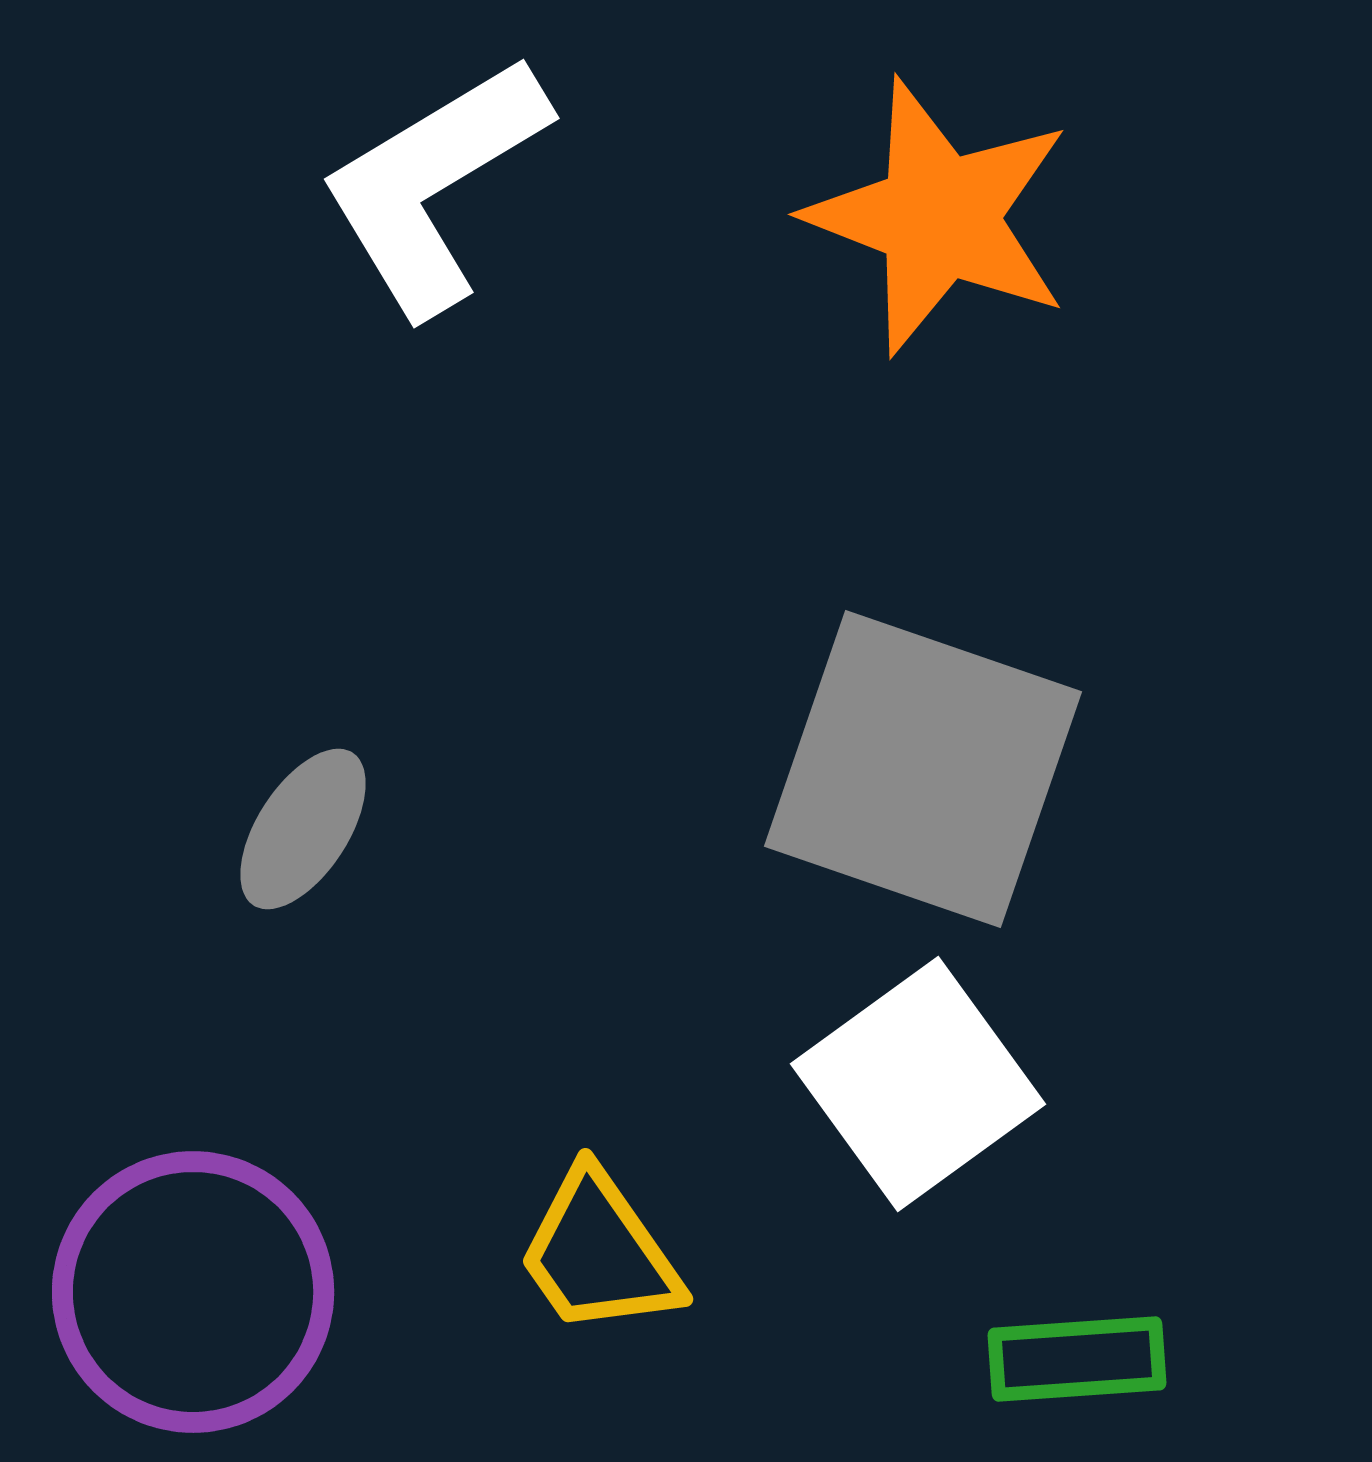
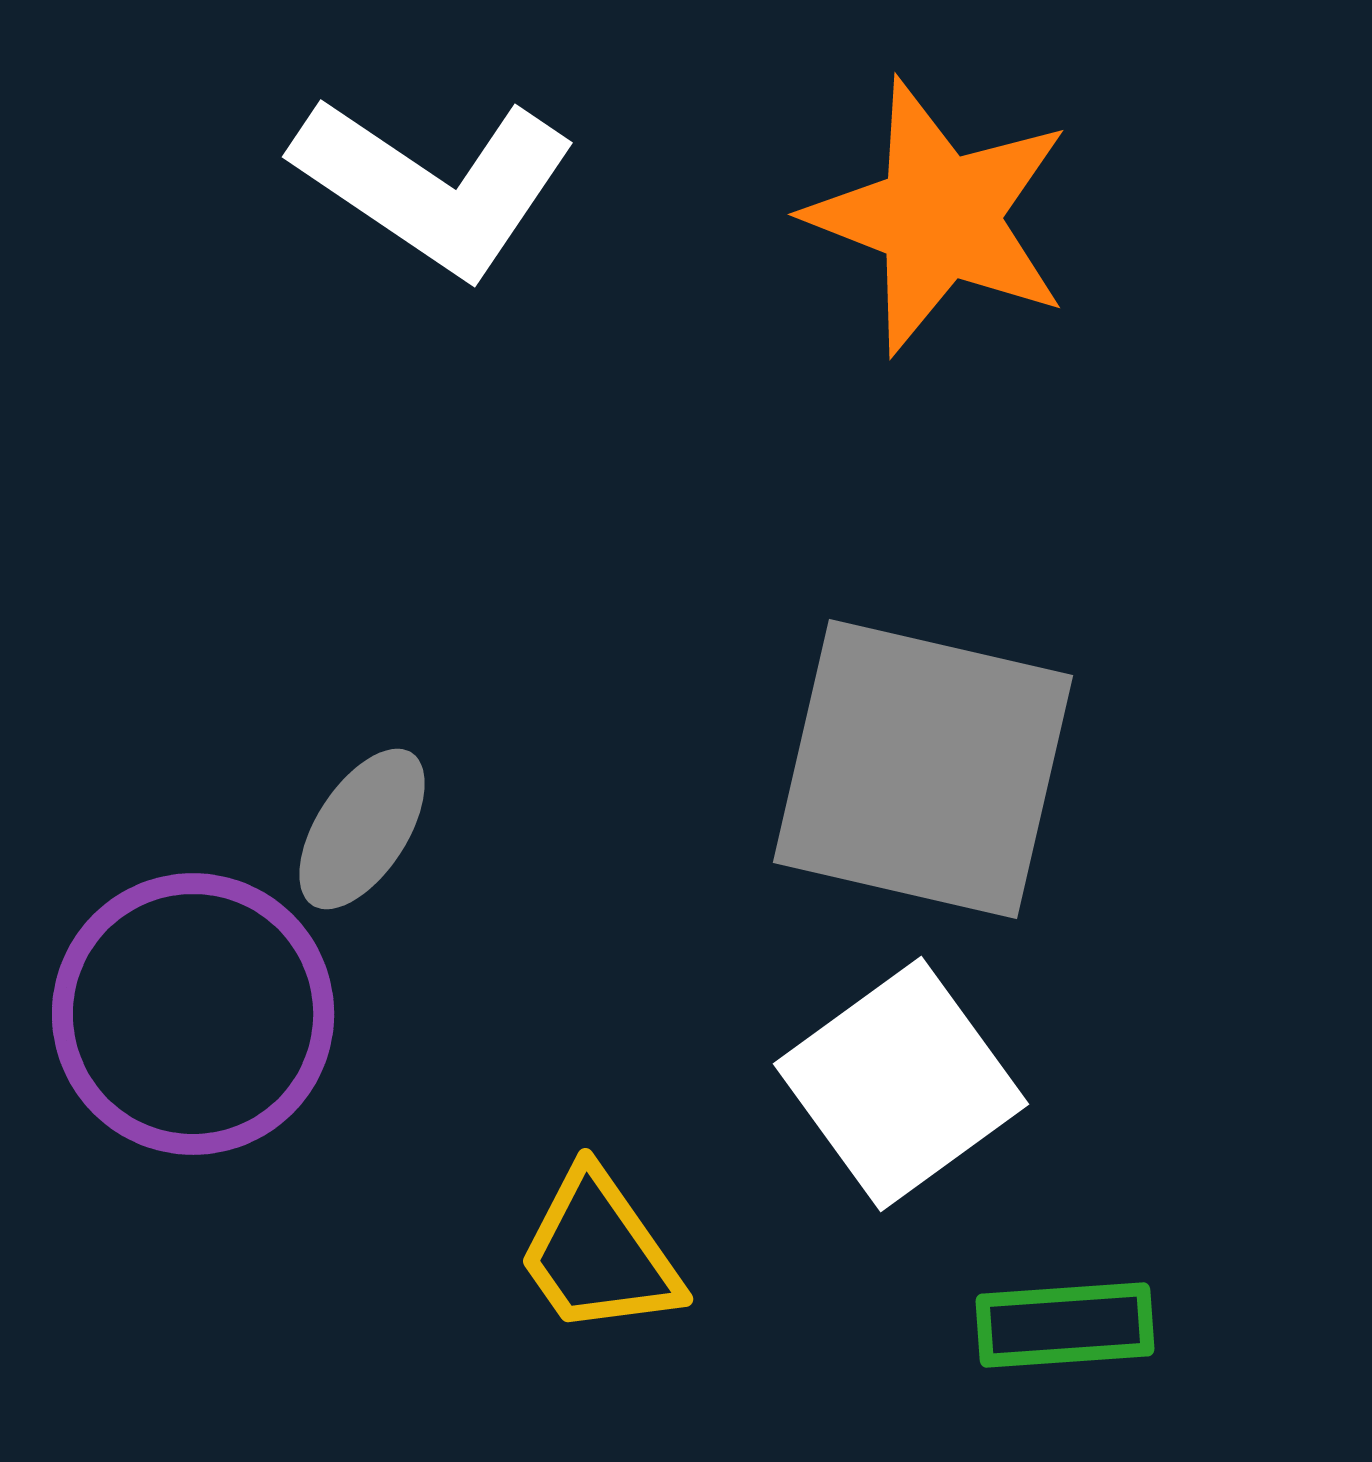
white L-shape: rotated 115 degrees counterclockwise
gray square: rotated 6 degrees counterclockwise
gray ellipse: moved 59 px right
white square: moved 17 px left
purple circle: moved 278 px up
green rectangle: moved 12 px left, 34 px up
